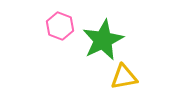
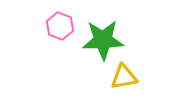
green star: rotated 24 degrees clockwise
